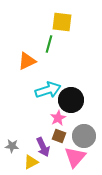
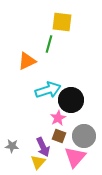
yellow triangle: moved 7 px right; rotated 21 degrees counterclockwise
